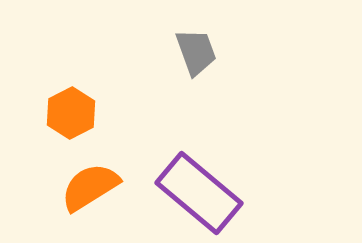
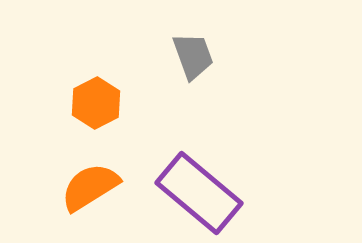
gray trapezoid: moved 3 px left, 4 px down
orange hexagon: moved 25 px right, 10 px up
